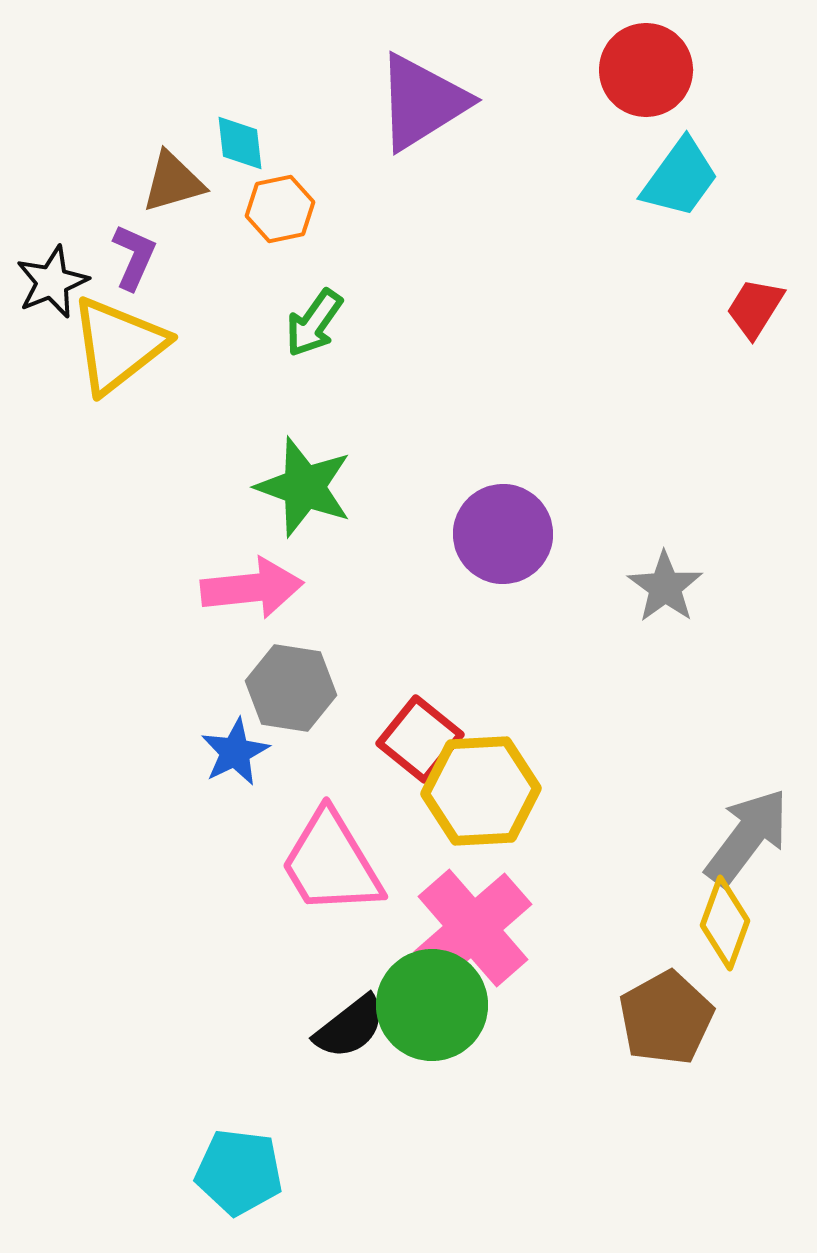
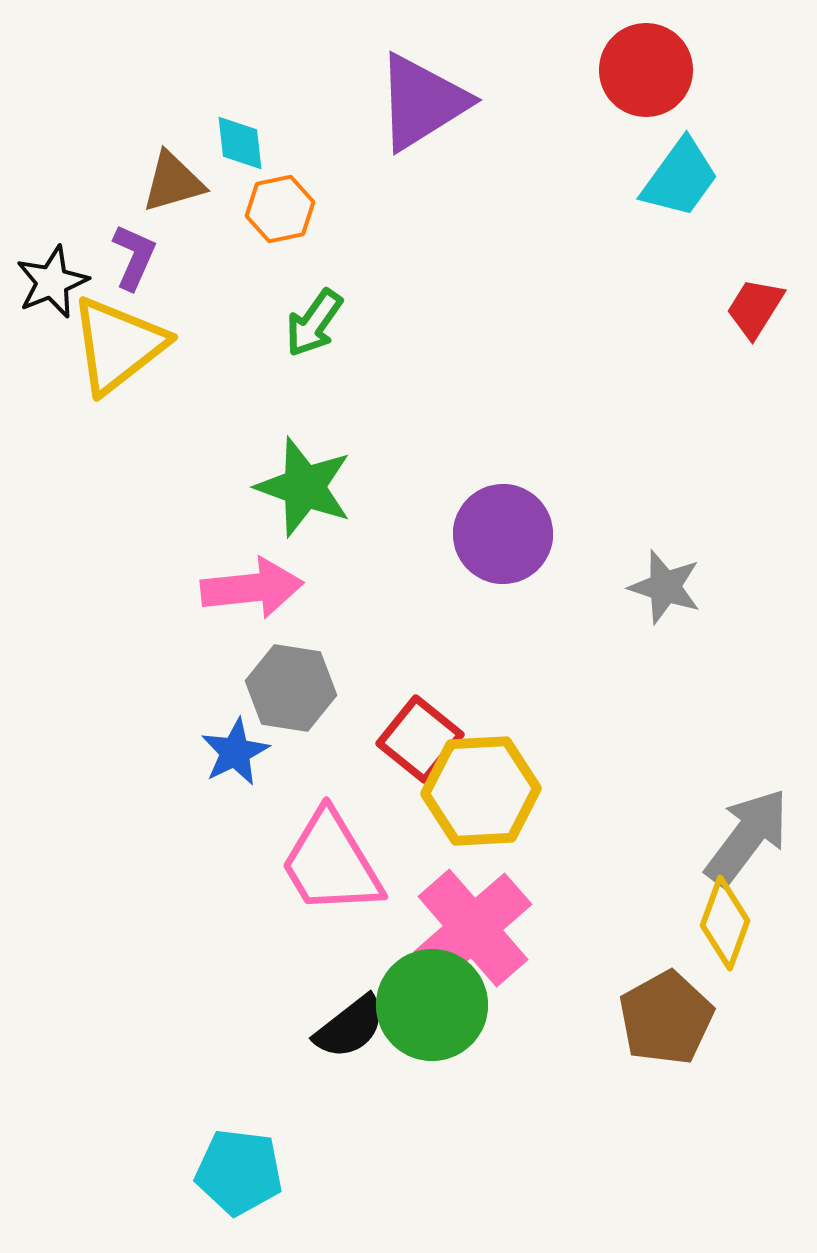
gray star: rotated 18 degrees counterclockwise
